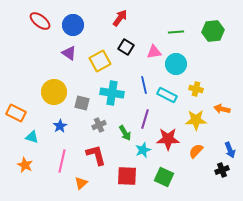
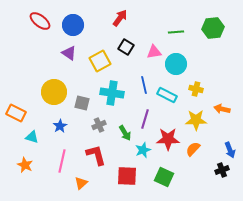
green hexagon: moved 3 px up
orange semicircle: moved 3 px left, 2 px up
